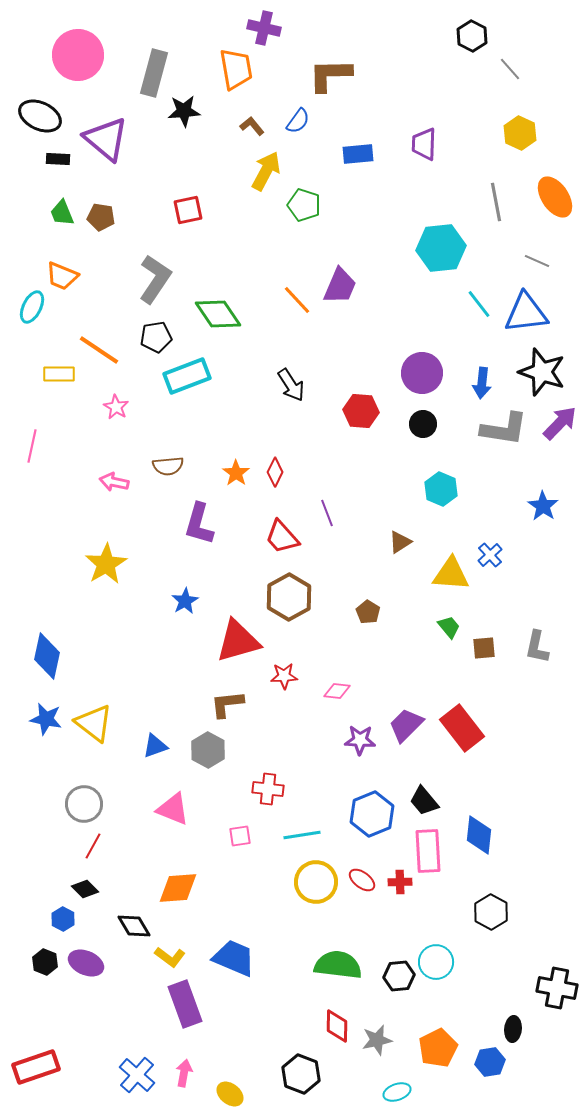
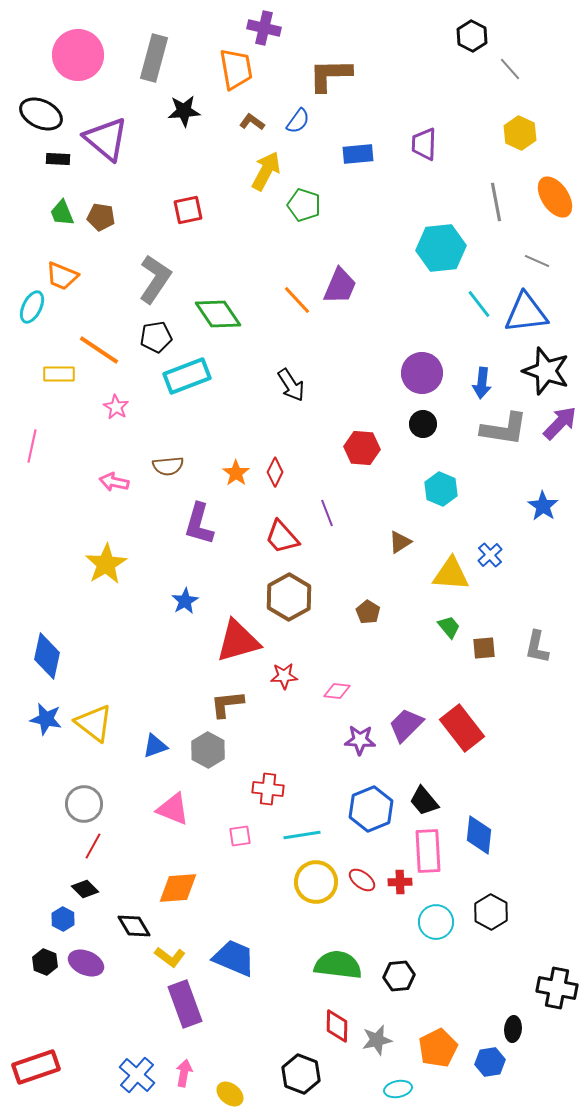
gray rectangle at (154, 73): moved 15 px up
black ellipse at (40, 116): moved 1 px right, 2 px up
brown L-shape at (252, 126): moved 4 px up; rotated 15 degrees counterclockwise
black star at (542, 372): moved 4 px right, 1 px up
red hexagon at (361, 411): moved 1 px right, 37 px down
blue hexagon at (372, 814): moved 1 px left, 5 px up
cyan circle at (436, 962): moved 40 px up
cyan ellipse at (397, 1092): moved 1 px right, 3 px up; rotated 8 degrees clockwise
